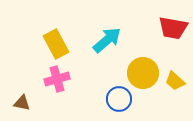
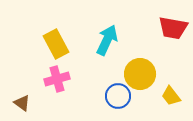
cyan arrow: rotated 24 degrees counterclockwise
yellow circle: moved 3 px left, 1 px down
yellow trapezoid: moved 4 px left, 15 px down; rotated 10 degrees clockwise
blue circle: moved 1 px left, 3 px up
brown triangle: rotated 24 degrees clockwise
